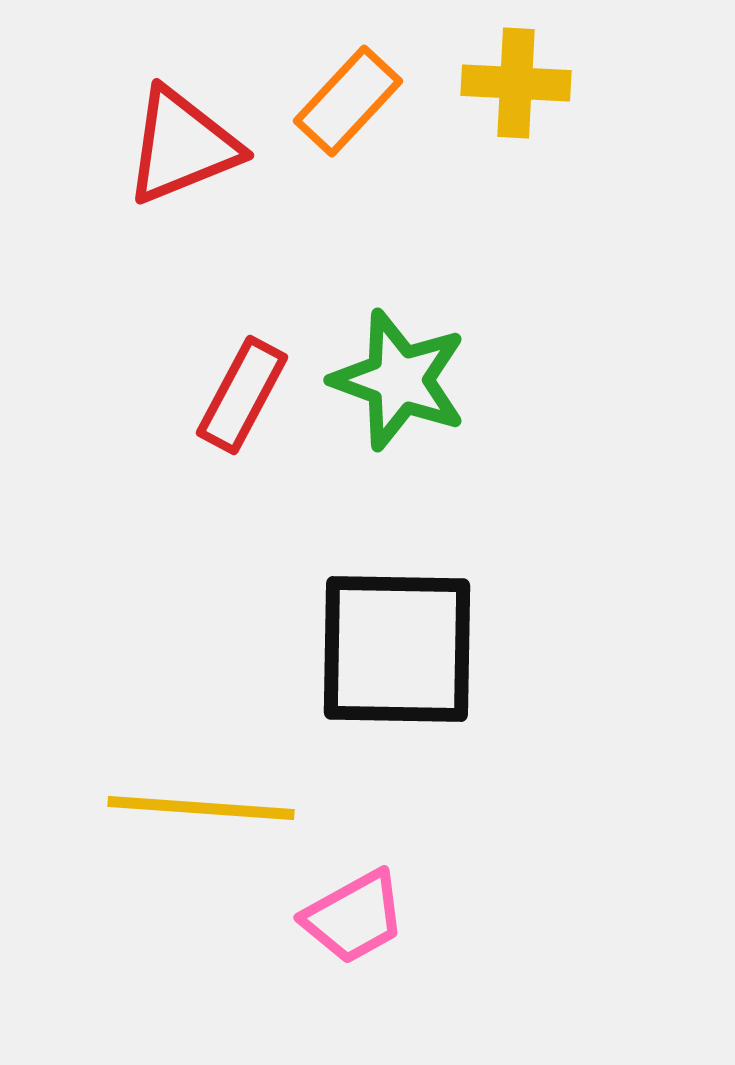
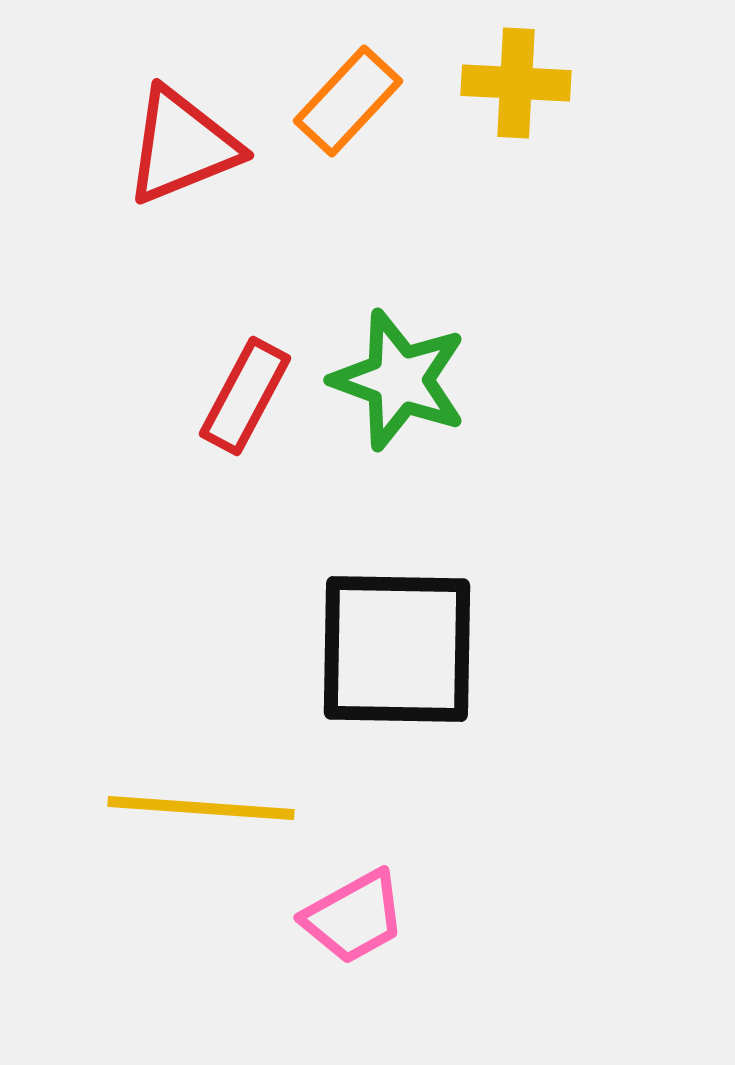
red rectangle: moved 3 px right, 1 px down
